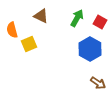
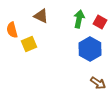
green arrow: moved 2 px right, 1 px down; rotated 18 degrees counterclockwise
